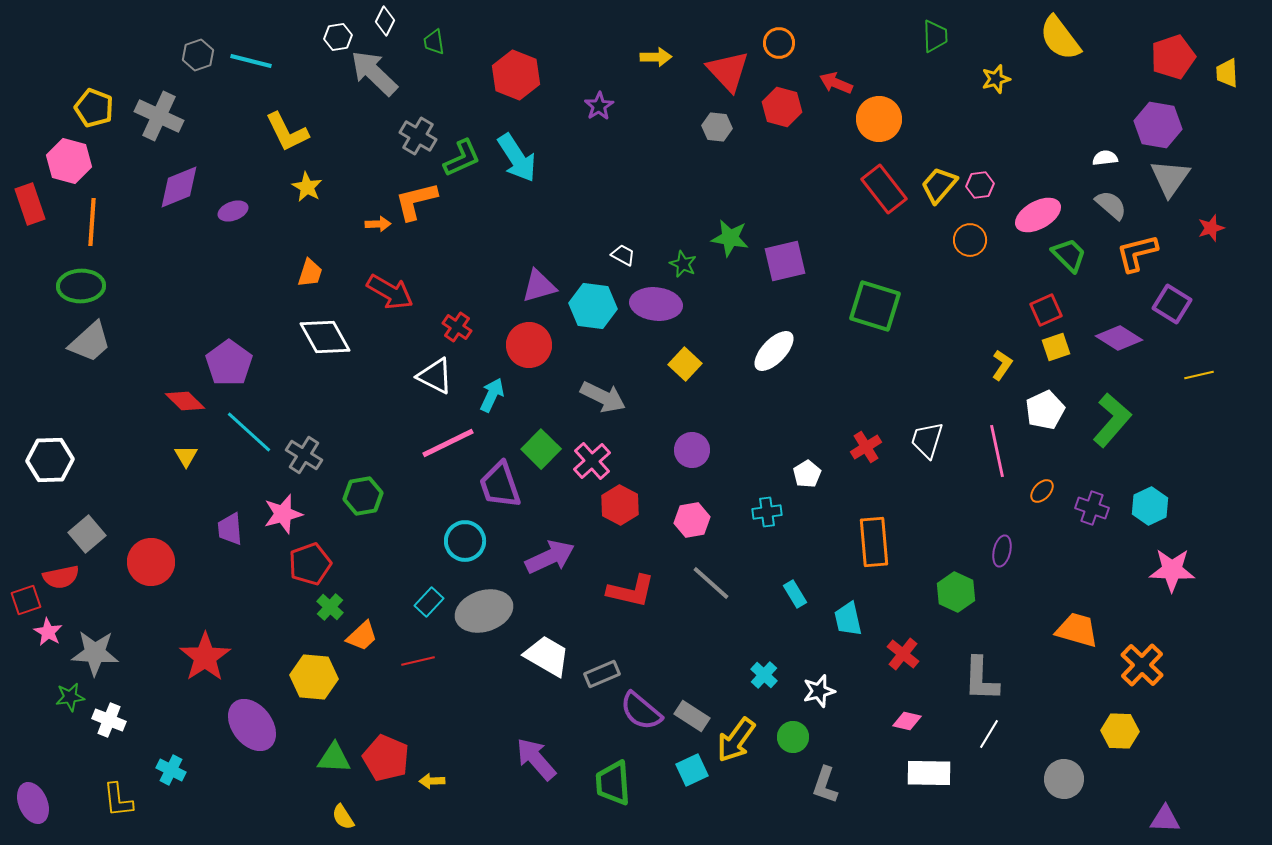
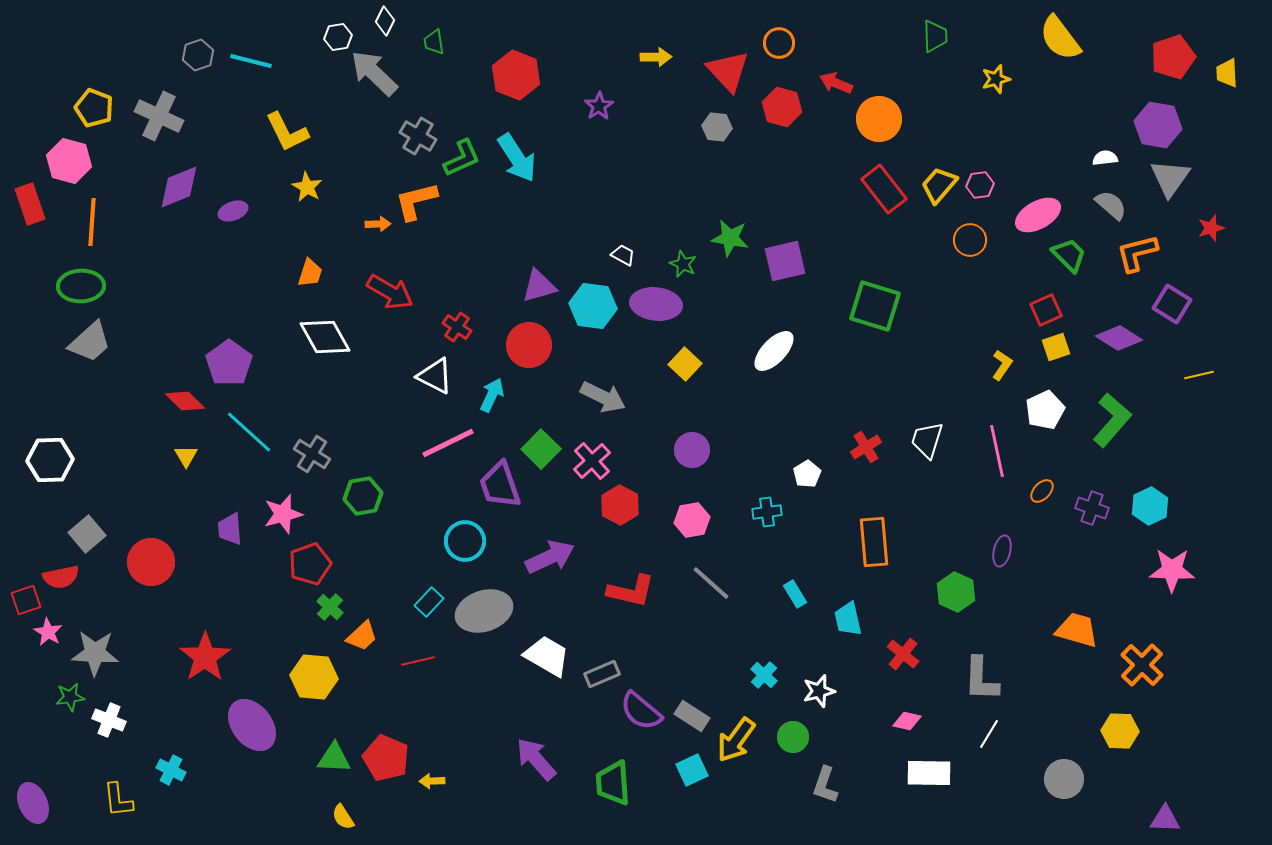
gray cross at (304, 455): moved 8 px right, 1 px up
